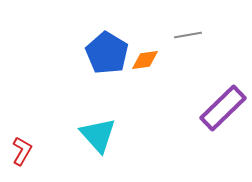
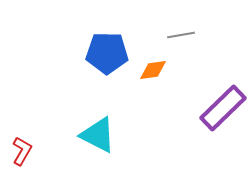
gray line: moved 7 px left
blue pentagon: rotated 30 degrees counterclockwise
orange diamond: moved 8 px right, 10 px down
cyan triangle: rotated 21 degrees counterclockwise
